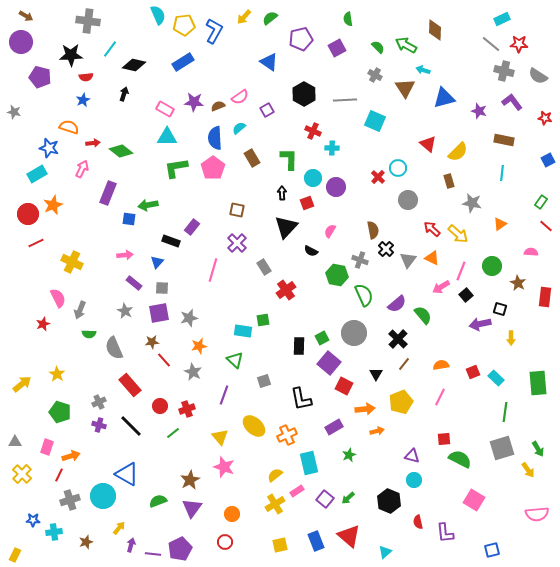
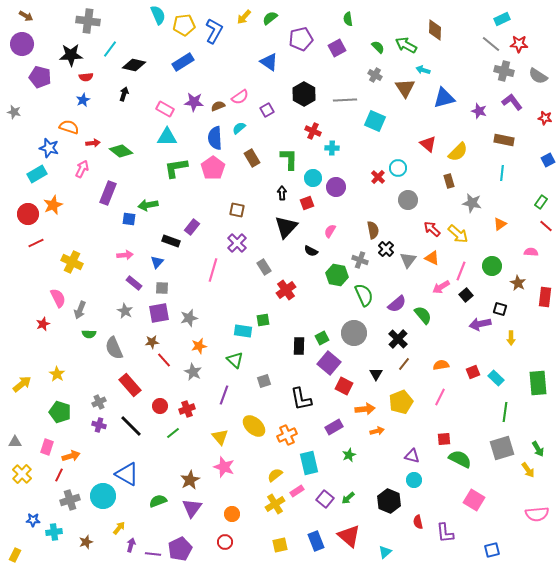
purple circle at (21, 42): moved 1 px right, 2 px down
